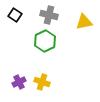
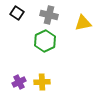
black square: moved 2 px right, 2 px up
yellow triangle: moved 1 px left, 1 px down
yellow cross: rotated 21 degrees counterclockwise
